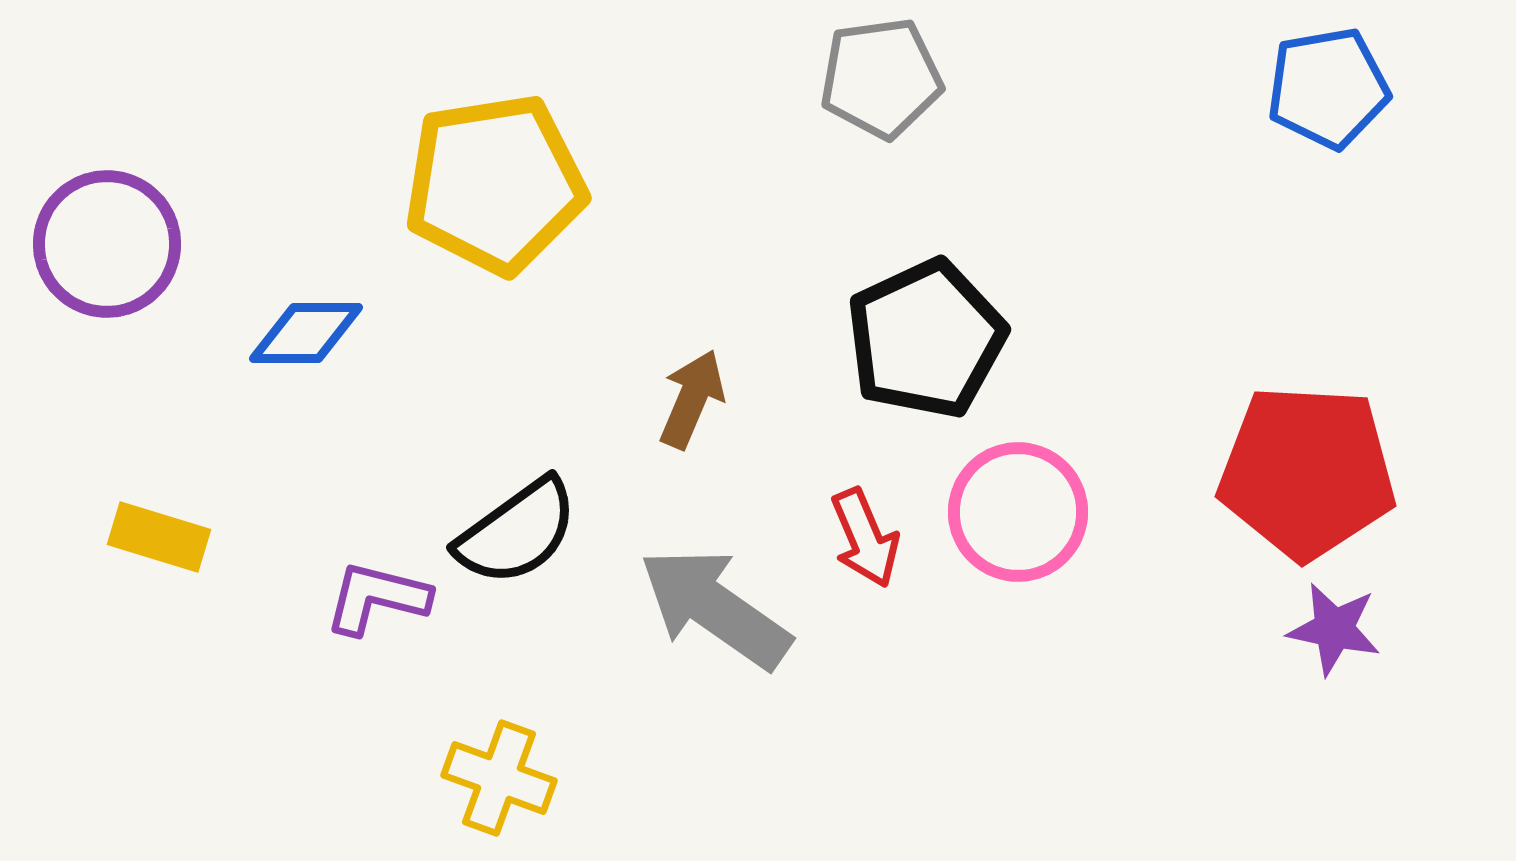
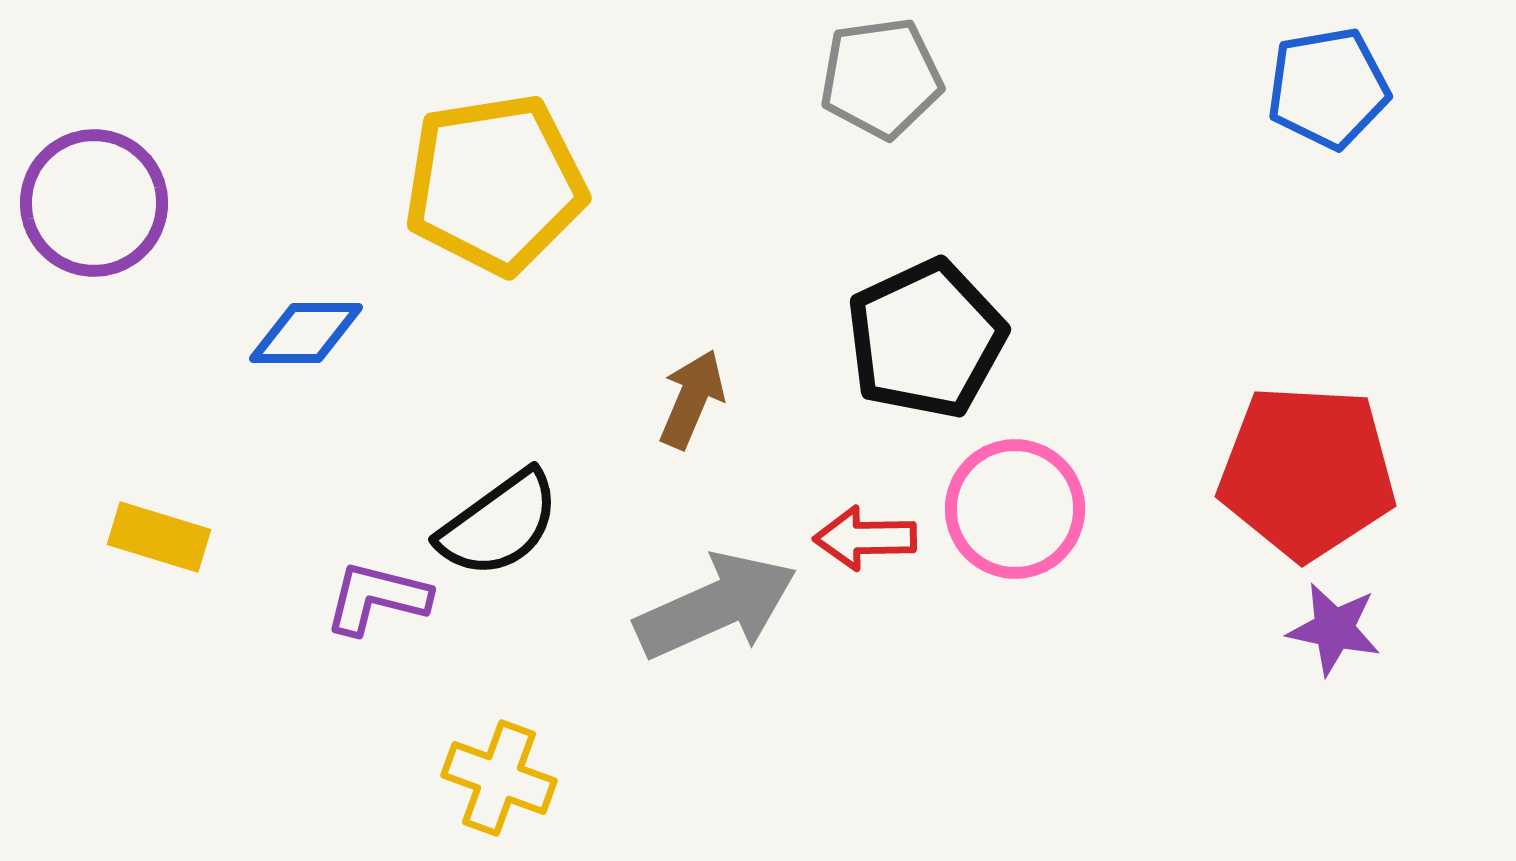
purple circle: moved 13 px left, 41 px up
pink circle: moved 3 px left, 3 px up
black semicircle: moved 18 px left, 8 px up
red arrow: rotated 112 degrees clockwise
gray arrow: moved 1 px right, 2 px up; rotated 121 degrees clockwise
